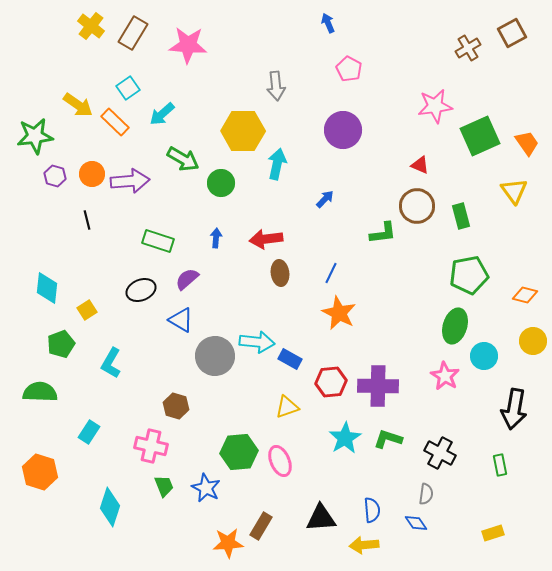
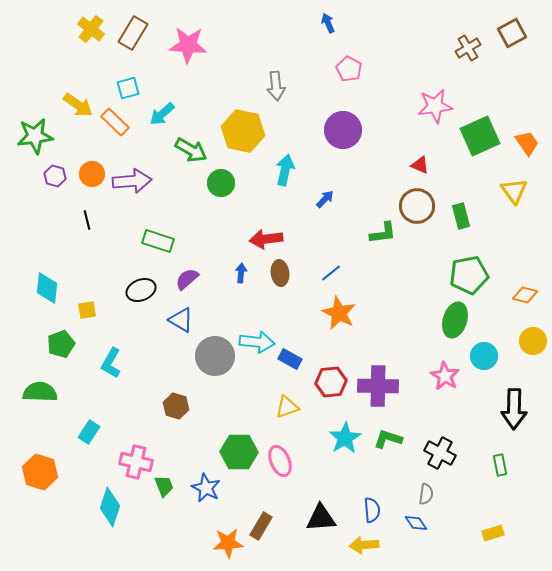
yellow cross at (91, 26): moved 3 px down
cyan square at (128, 88): rotated 20 degrees clockwise
yellow hexagon at (243, 131): rotated 12 degrees clockwise
green arrow at (183, 159): moved 8 px right, 9 px up
cyan arrow at (277, 164): moved 8 px right, 6 px down
purple arrow at (130, 181): moved 2 px right
blue arrow at (216, 238): moved 25 px right, 35 px down
blue line at (331, 273): rotated 25 degrees clockwise
yellow square at (87, 310): rotated 24 degrees clockwise
green ellipse at (455, 326): moved 6 px up
black arrow at (514, 409): rotated 9 degrees counterclockwise
pink cross at (151, 446): moved 15 px left, 16 px down
green hexagon at (239, 452): rotated 6 degrees clockwise
